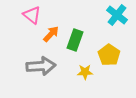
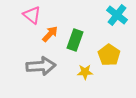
orange arrow: moved 1 px left
